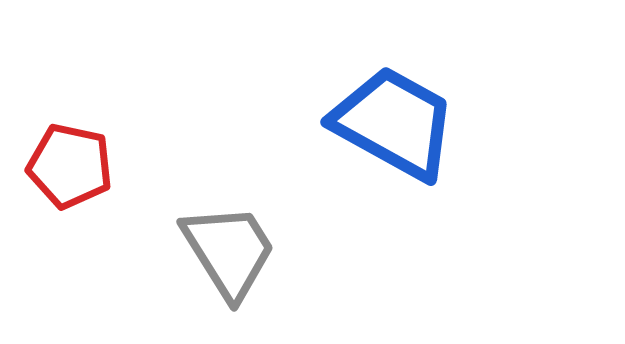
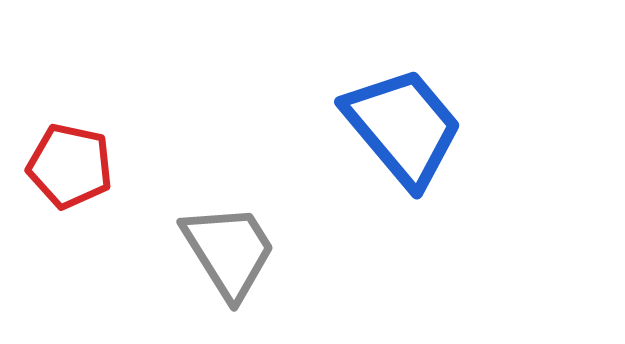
blue trapezoid: moved 9 px right, 4 px down; rotated 21 degrees clockwise
